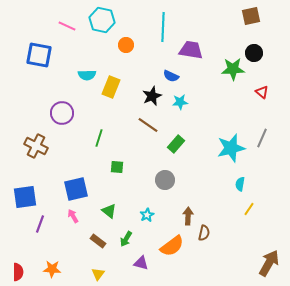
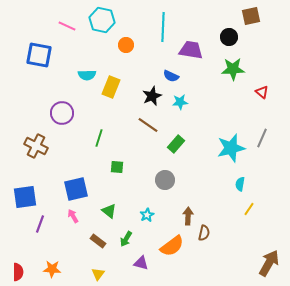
black circle at (254, 53): moved 25 px left, 16 px up
